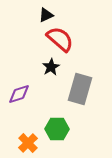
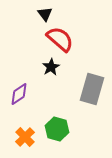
black triangle: moved 1 px left, 1 px up; rotated 42 degrees counterclockwise
gray rectangle: moved 12 px right
purple diamond: rotated 15 degrees counterclockwise
green hexagon: rotated 15 degrees clockwise
orange cross: moved 3 px left, 6 px up
